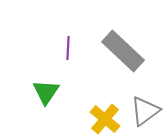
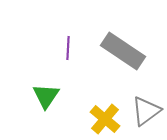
gray rectangle: rotated 9 degrees counterclockwise
green triangle: moved 4 px down
gray triangle: moved 1 px right
